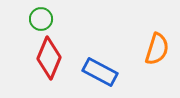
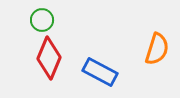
green circle: moved 1 px right, 1 px down
